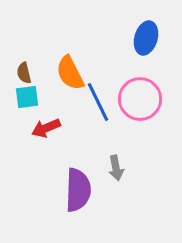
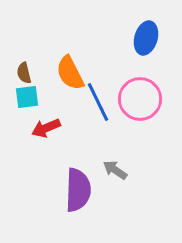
gray arrow: moved 1 px left, 2 px down; rotated 135 degrees clockwise
